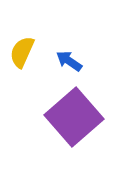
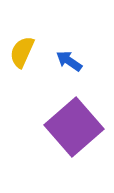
purple square: moved 10 px down
